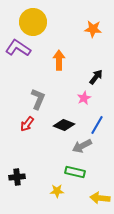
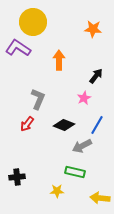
black arrow: moved 1 px up
